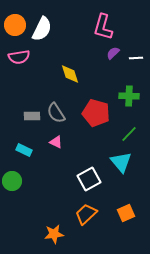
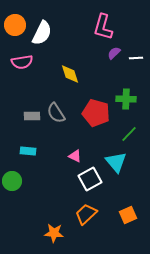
white semicircle: moved 4 px down
purple semicircle: moved 1 px right
pink semicircle: moved 3 px right, 5 px down
green cross: moved 3 px left, 3 px down
pink triangle: moved 19 px right, 14 px down
cyan rectangle: moved 4 px right, 1 px down; rotated 21 degrees counterclockwise
cyan triangle: moved 5 px left
white square: moved 1 px right
orange square: moved 2 px right, 2 px down
orange star: moved 1 px up; rotated 12 degrees clockwise
